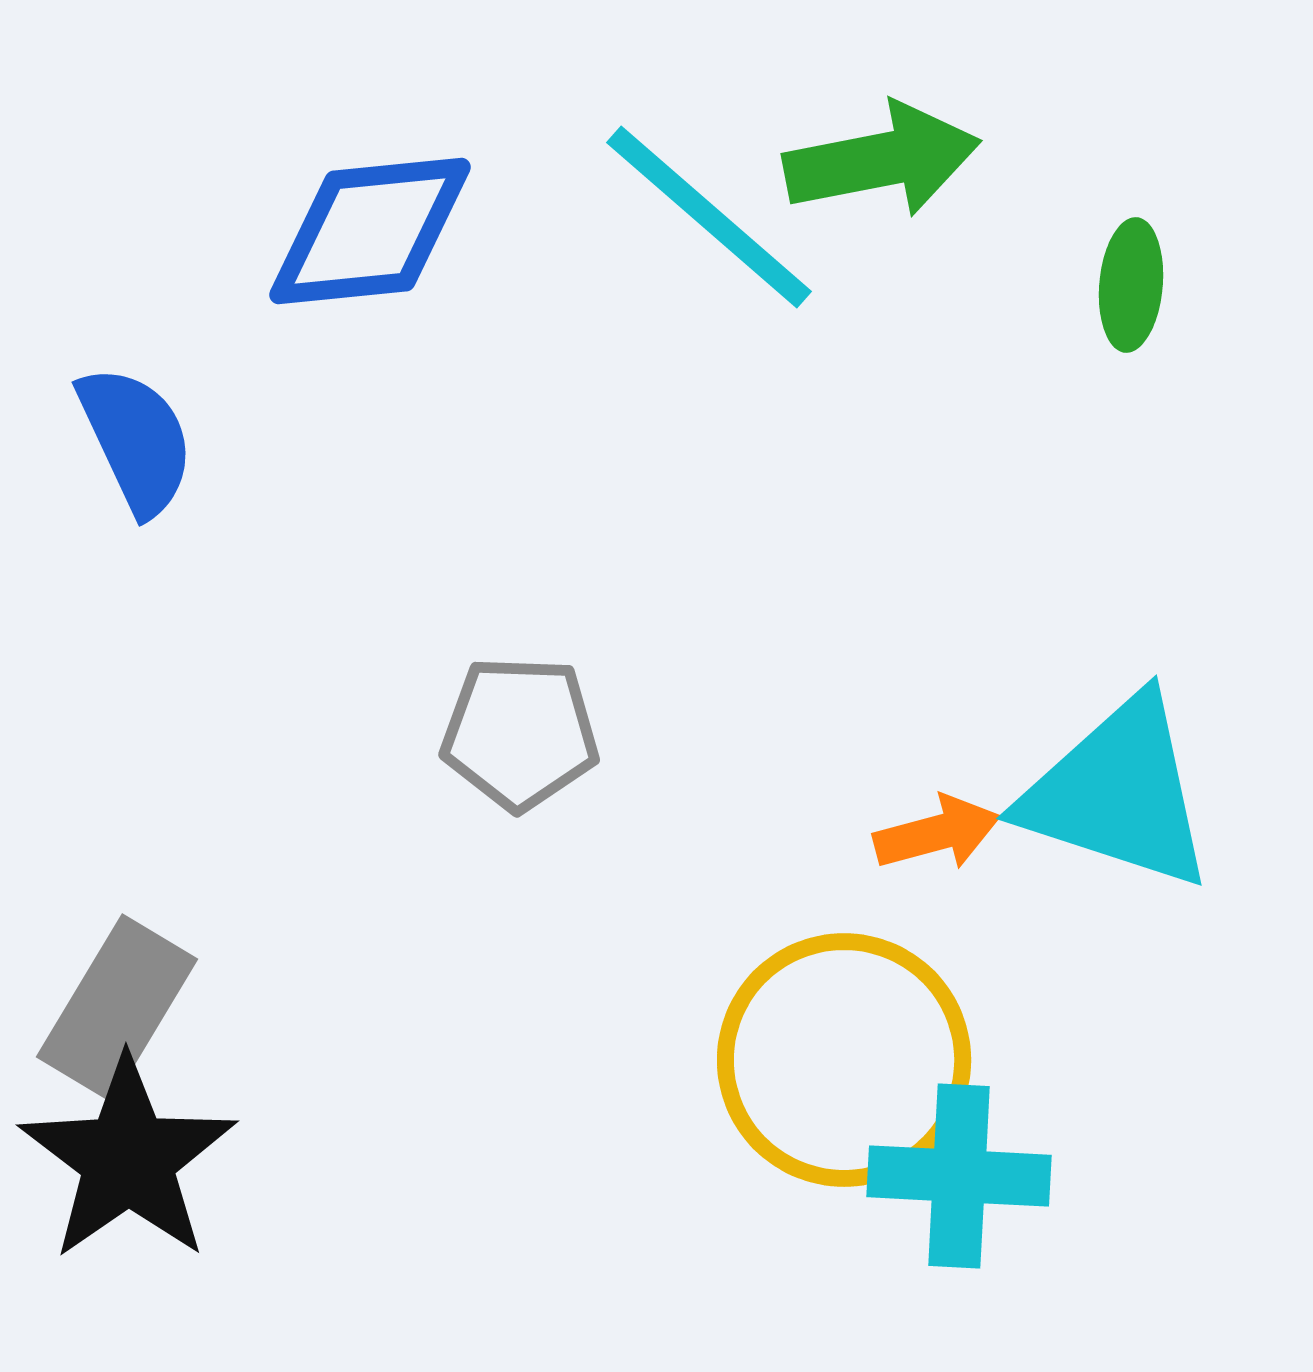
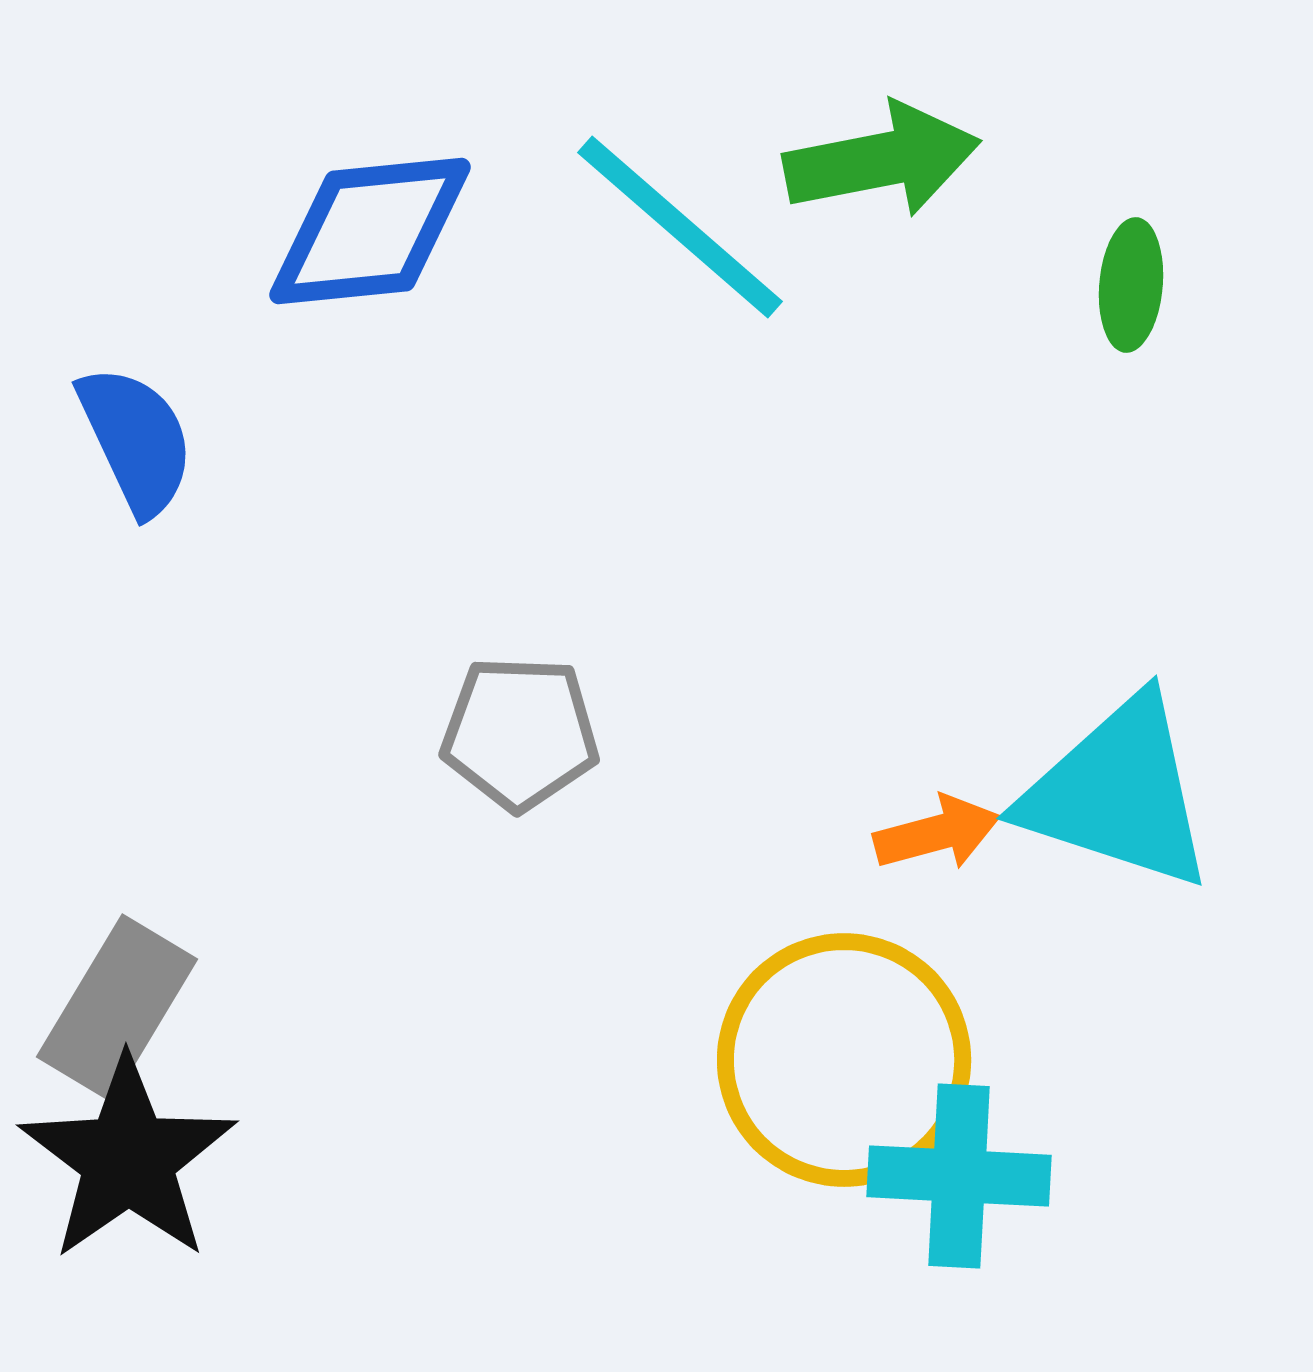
cyan line: moved 29 px left, 10 px down
